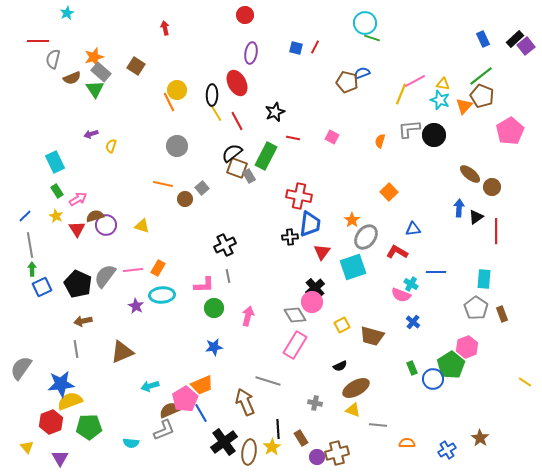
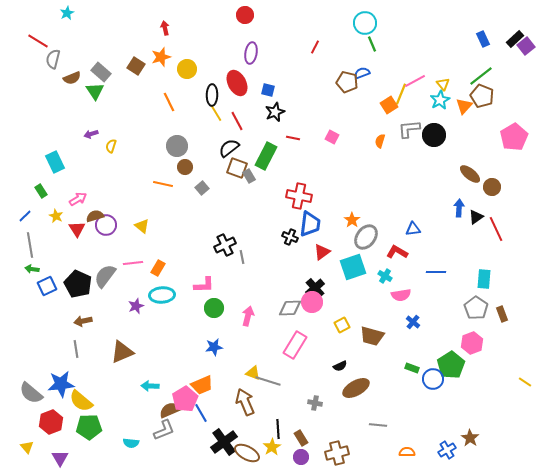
green line at (372, 38): moved 6 px down; rotated 49 degrees clockwise
red line at (38, 41): rotated 30 degrees clockwise
blue square at (296, 48): moved 28 px left, 42 px down
orange star at (94, 57): moved 67 px right
yellow triangle at (443, 84): rotated 40 degrees clockwise
green triangle at (95, 89): moved 2 px down
yellow circle at (177, 90): moved 10 px right, 21 px up
cyan star at (440, 100): rotated 24 degrees clockwise
pink pentagon at (510, 131): moved 4 px right, 6 px down
black semicircle at (232, 153): moved 3 px left, 5 px up
green rectangle at (57, 191): moved 16 px left
orange square at (389, 192): moved 87 px up; rotated 12 degrees clockwise
brown circle at (185, 199): moved 32 px up
yellow triangle at (142, 226): rotated 21 degrees clockwise
red line at (496, 231): moved 2 px up; rotated 25 degrees counterclockwise
black cross at (290, 237): rotated 28 degrees clockwise
red triangle at (322, 252): rotated 18 degrees clockwise
green arrow at (32, 269): rotated 80 degrees counterclockwise
pink line at (133, 270): moved 7 px up
gray line at (228, 276): moved 14 px right, 19 px up
cyan cross at (411, 284): moved 26 px left, 8 px up
blue square at (42, 287): moved 5 px right, 1 px up
pink semicircle at (401, 295): rotated 30 degrees counterclockwise
purple star at (136, 306): rotated 21 degrees clockwise
gray diamond at (295, 315): moved 5 px left, 7 px up; rotated 60 degrees counterclockwise
pink hexagon at (467, 347): moved 5 px right, 4 px up
gray semicircle at (21, 368): moved 10 px right, 25 px down; rotated 85 degrees counterclockwise
green rectangle at (412, 368): rotated 48 degrees counterclockwise
cyan arrow at (150, 386): rotated 18 degrees clockwise
yellow semicircle at (70, 401): moved 11 px right; rotated 120 degrees counterclockwise
yellow triangle at (353, 410): moved 100 px left, 37 px up
brown star at (480, 438): moved 10 px left
orange semicircle at (407, 443): moved 9 px down
brown ellipse at (249, 452): moved 2 px left, 1 px down; rotated 70 degrees counterclockwise
purple circle at (317, 457): moved 16 px left
